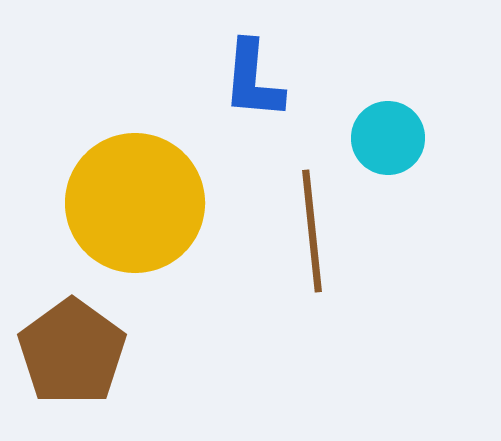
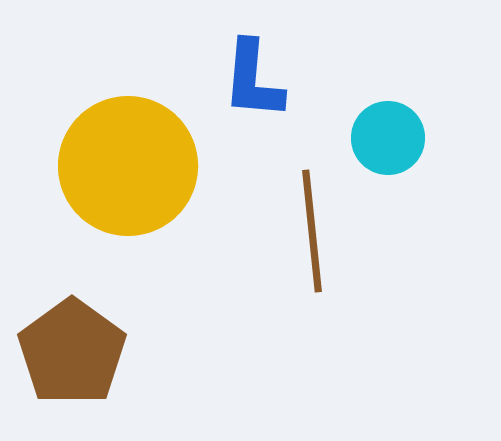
yellow circle: moved 7 px left, 37 px up
